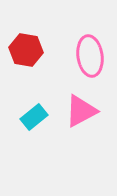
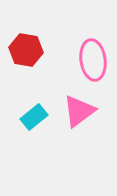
pink ellipse: moved 3 px right, 4 px down
pink triangle: moved 2 px left; rotated 9 degrees counterclockwise
